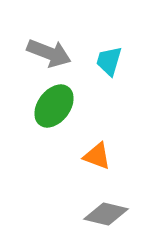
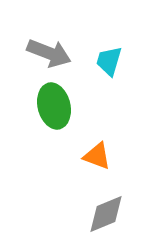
green ellipse: rotated 51 degrees counterclockwise
gray diamond: rotated 36 degrees counterclockwise
